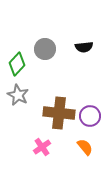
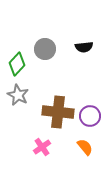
brown cross: moved 1 px left, 1 px up
